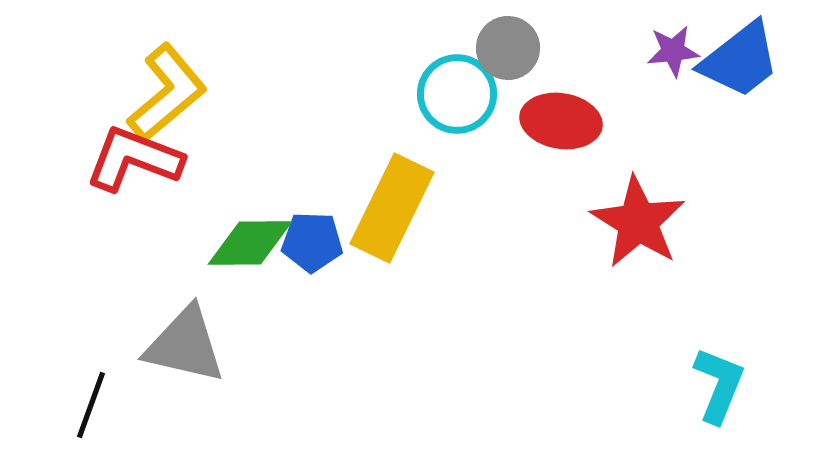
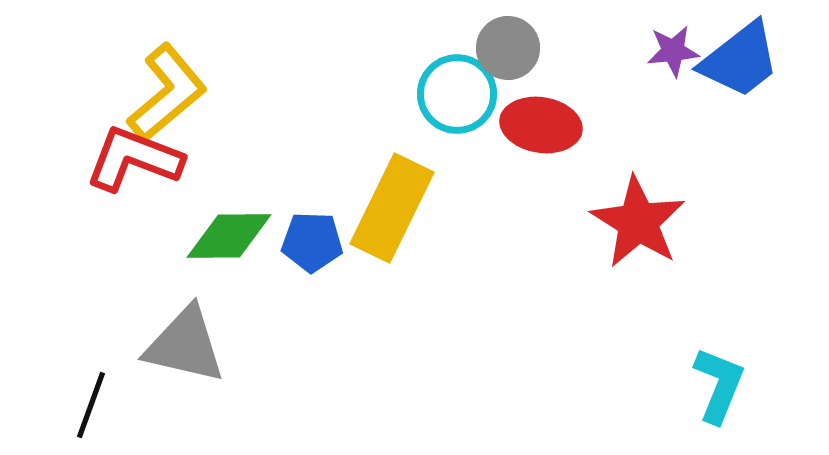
red ellipse: moved 20 px left, 4 px down
green diamond: moved 21 px left, 7 px up
